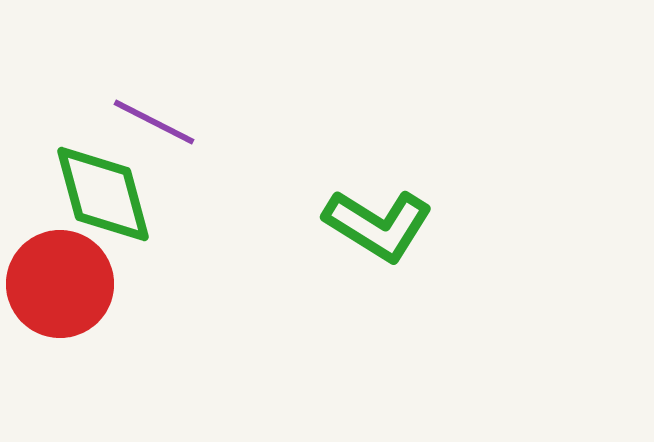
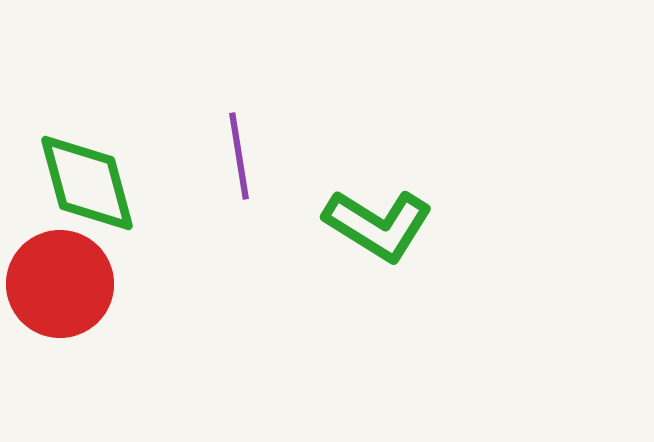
purple line: moved 85 px right, 34 px down; rotated 54 degrees clockwise
green diamond: moved 16 px left, 11 px up
